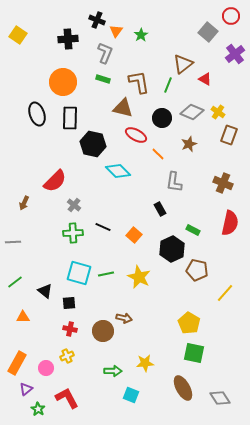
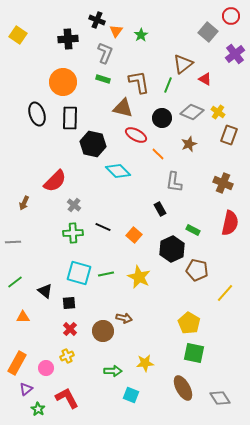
red cross at (70, 329): rotated 32 degrees clockwise
